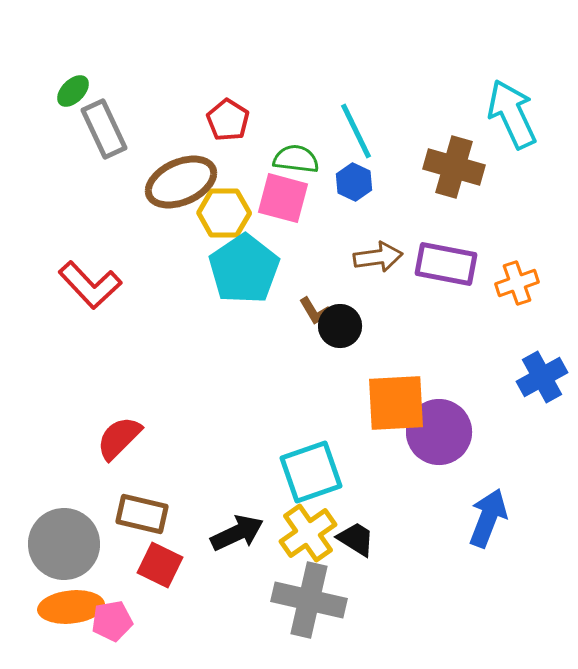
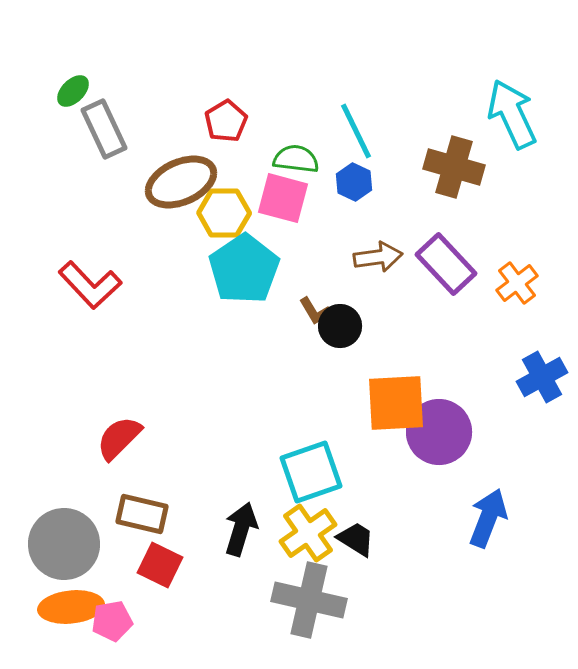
red pentagon: moved 2 px left, 1 px down; rotated 9 degrees clockwise
purple rectangle: rotated 36 degrees clockwise
orange cross: rotated 18 degrees counterclockwise
black arrow: moved 4 px right, 4 px up; rotated 48 degrees counterclockwise
